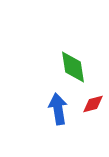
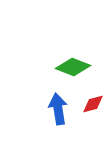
green diamond: rotated 60 degrees counterclockwise
